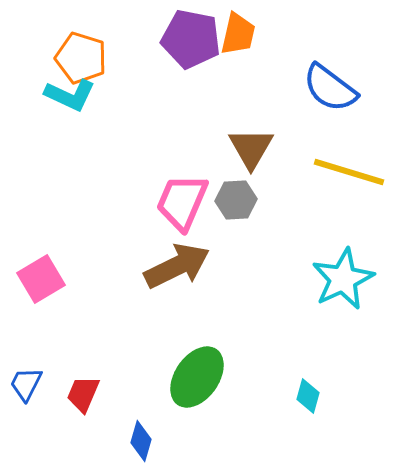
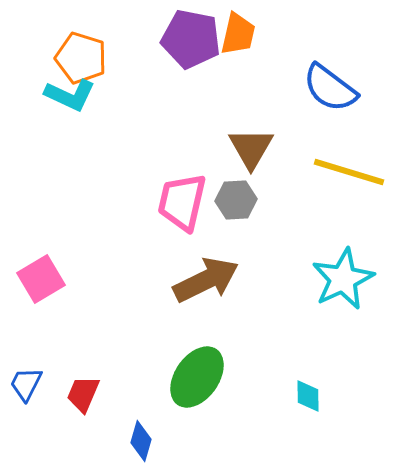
pink trapezoid: rotated 10 degrees counterclockwise
brown arrow: moved 29 px right, 14 px down
cyan diamond: rotated 16 degrees counterclockwise
